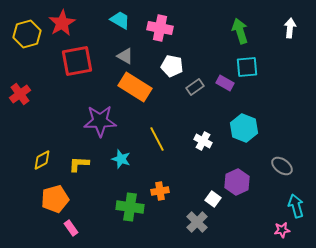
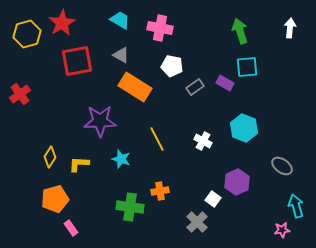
gray triangle: moved 4 px left, 1 px up
yellow diamond: moved 8 px right, 3 px up; rotated 30 degrees counterclockwise
